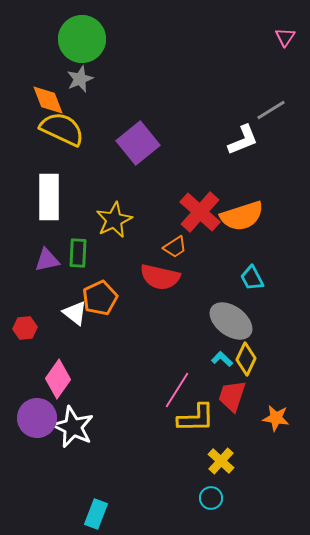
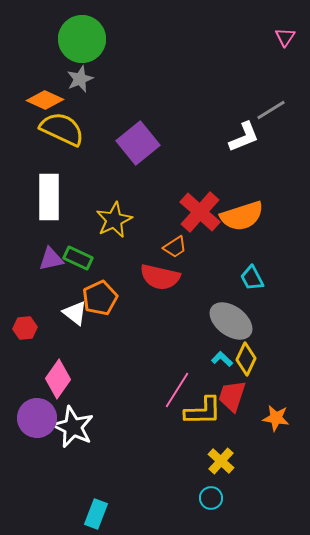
orange diamond: moved 3 px left; rotated 45 degrees counterclockwise
white L-shape: moved 1 px right, 3 px up
green rectangle: moved 5 px down; rotated 68 degrees counterclockwise
purple triangle: moved 4 px right, 1 px up
yellow L-shape: moved 7 px right, 7 px up
